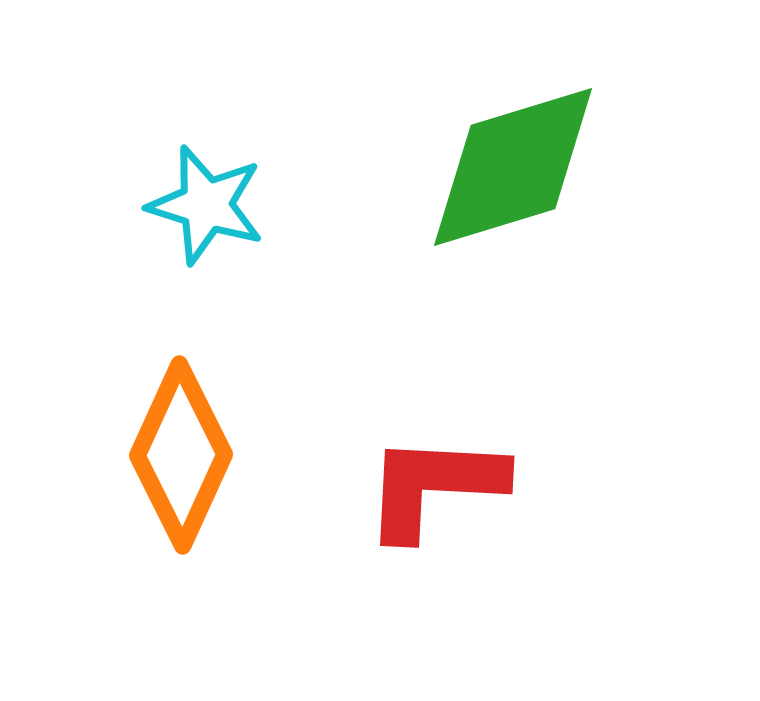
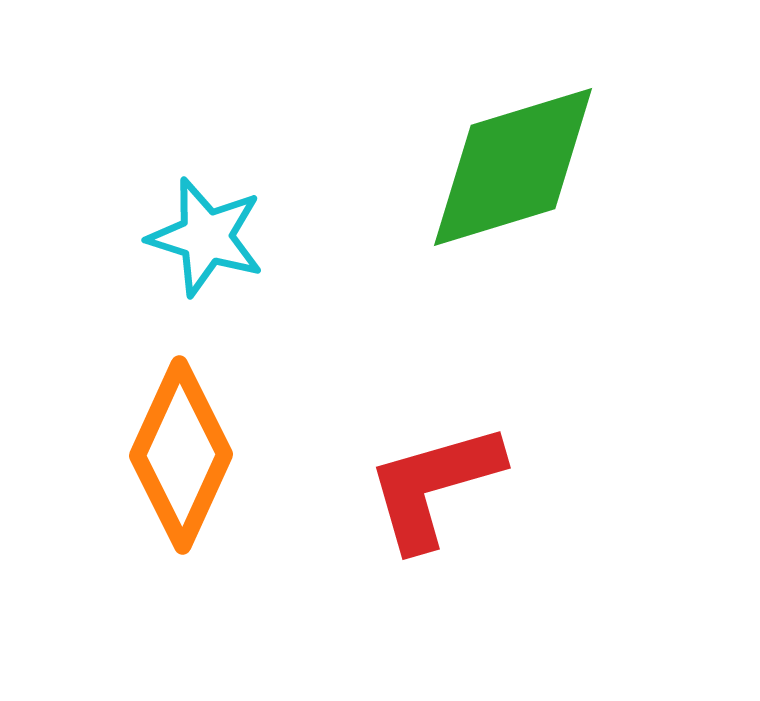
cyan star: moved 32 px down
red L-shape: rotated 19 degrees counterclockwise
